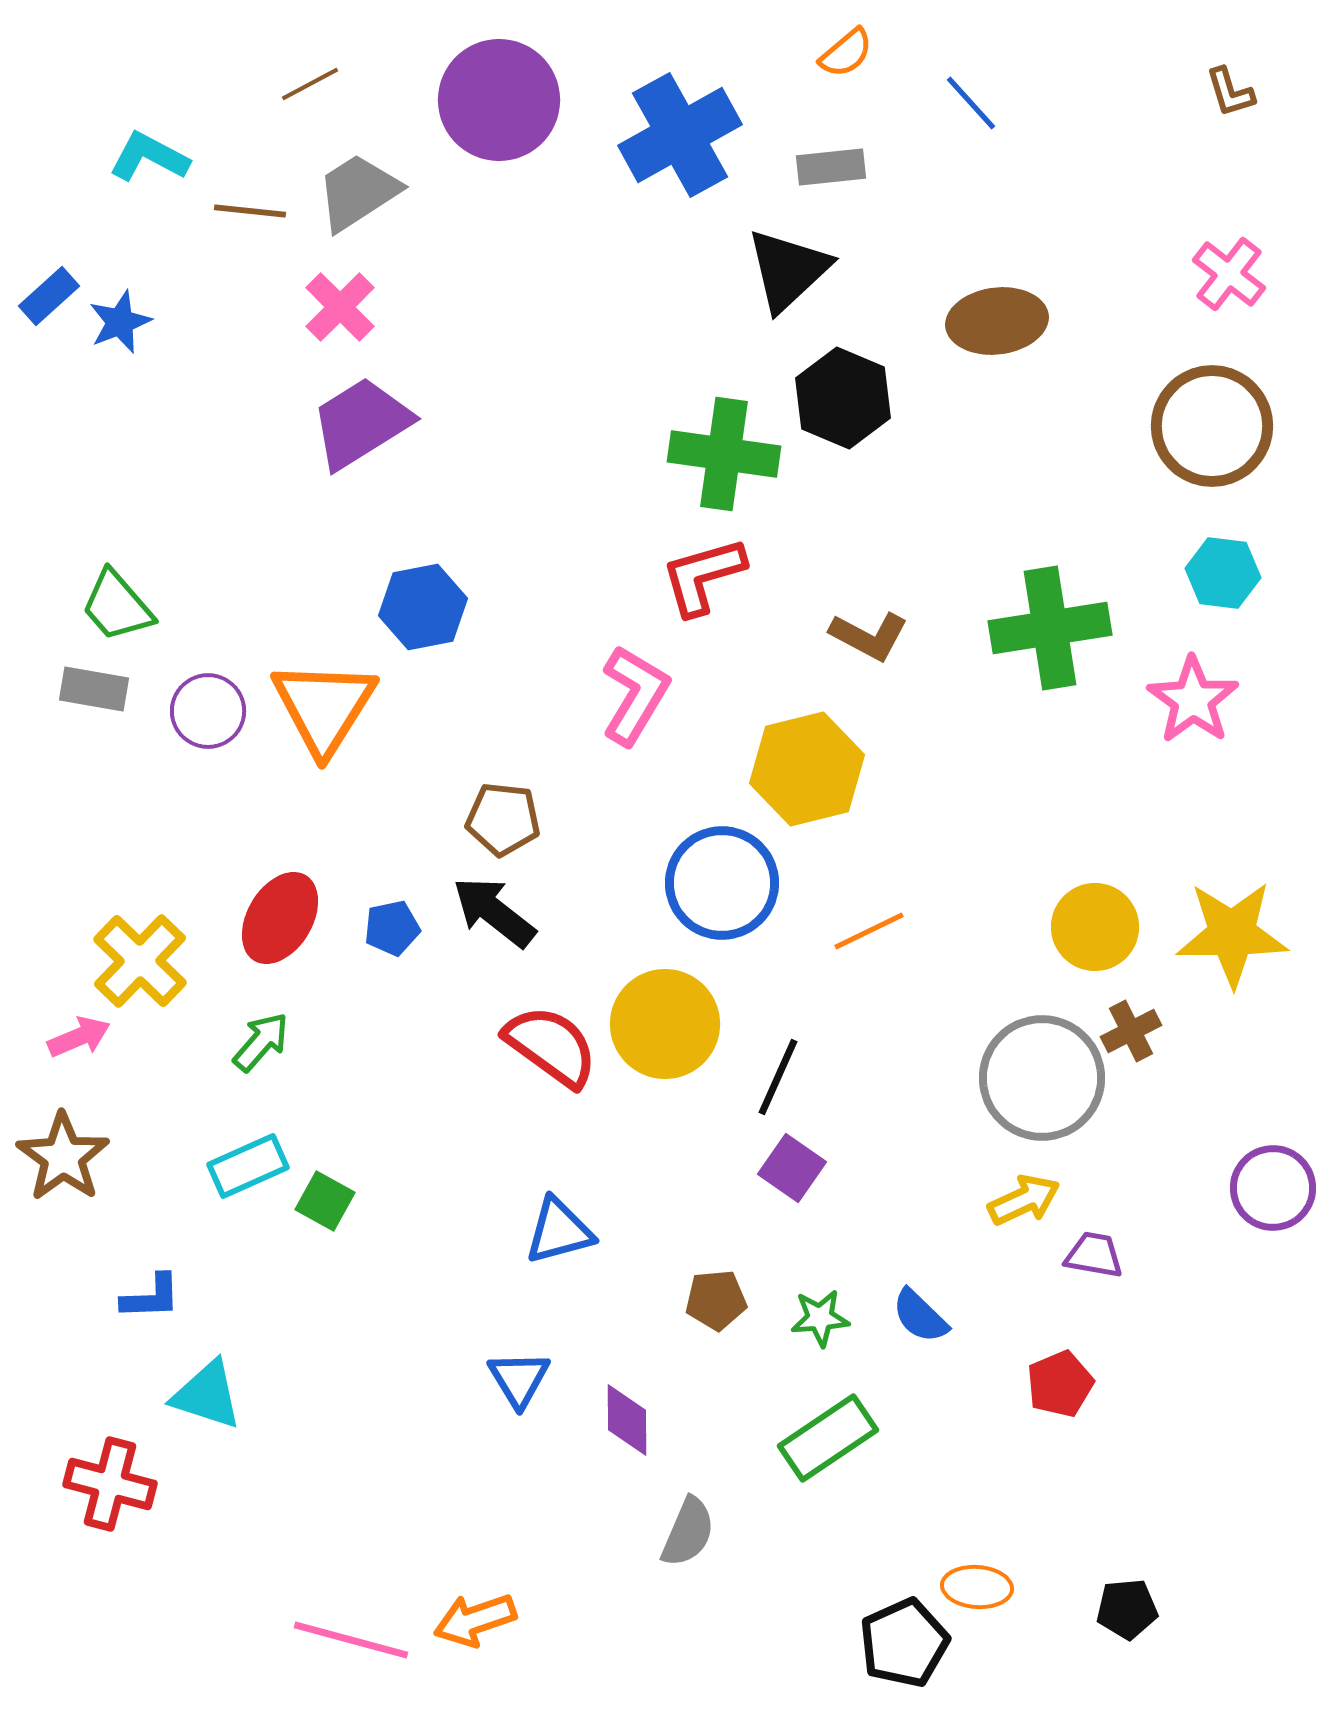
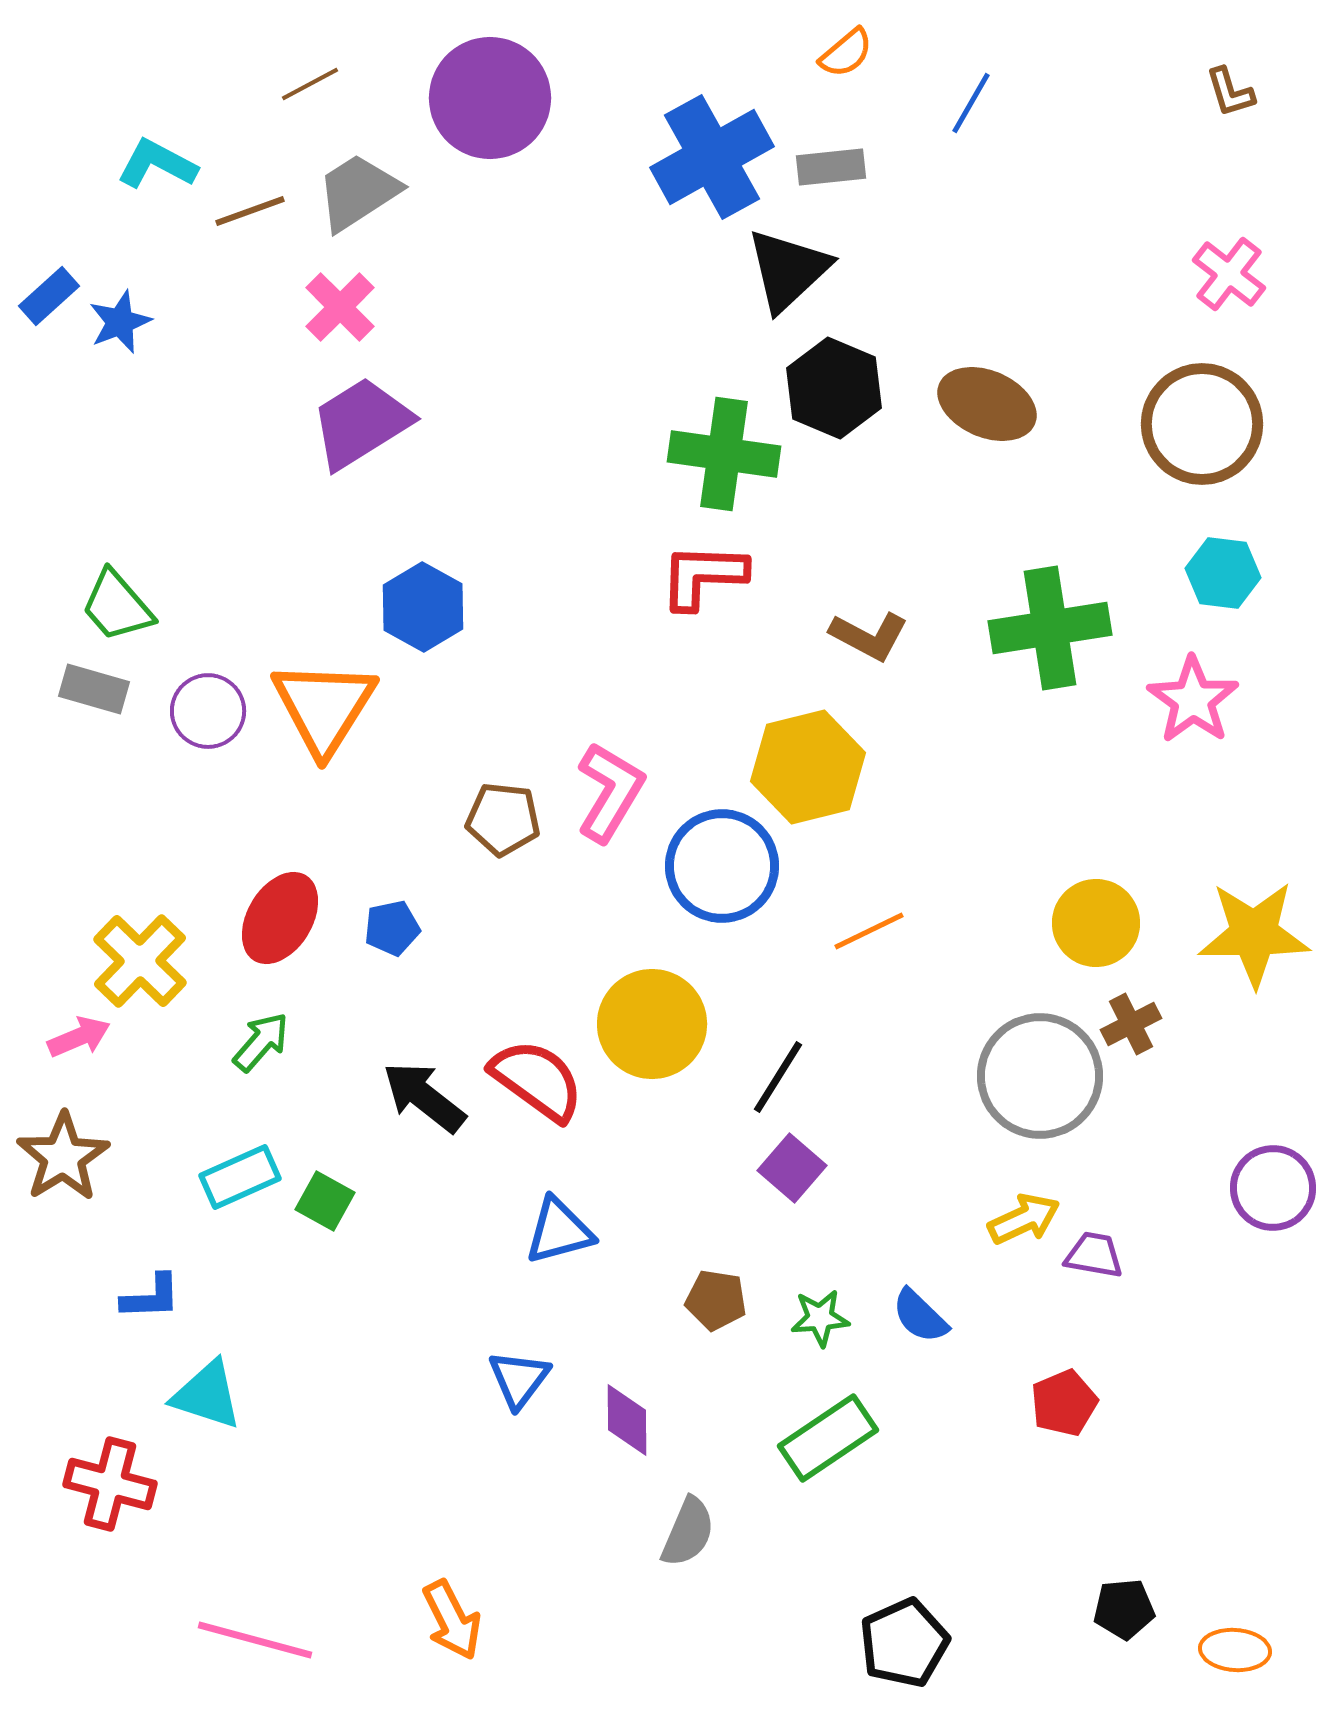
purple circle at (499, 100): moved 9 px left, 2 px up
blue line at (971, 103): rotated 72 degrees clockwise
blue cross at (680, 135): moved 32 px right, 22 px down
cyan L-shape at (149, 157): moved 8 px right, 7 px down
brown line at (250, 211): rotated 26 degrees counterclockwise
brown ellipse at (997, 321): moved 10 px left, 83 px down; rotated 30 degrees clockwise
black hexagon at (843, 398): moved 9 px left, 10 px up
brown circle at (1212, 426): moved 10 px left, 2 px up
red L-shape at (703, 576): rotated 18 degrees clockwise
blue hexagon at (423, 607): rotated 20 degrees counterclockwise
gray rectangle at (94, 689): rotated 6 degrees clockwise
pink L-shape at (635, 695): moved 25 px left, 97 px down
yellow hexagon at (807, 769): moved 1 px right, 2 px up
blue circle at (722, 883): moved 17 px up
black arrow at (494, 912): moved 70 px left, 185 px down
yellow circle at (1095, 927): moved 1 px right, 4 px up
yellow star at (1232, 934): moved 22 px right
yellow circle at (665, 1024): moved 13 px left
brown cross at (1131, 1031): moved 7 px up
red semicircle at (551, 1046): moved 14 px left, 34 px down
black line at (778, 1077): rotated 8 degrees clockwise
gray circle at (1042, 1078): moved 2 px left, 2 px up
brown star at (63, 1157): rotated 4 degrees clockwise
cyan rectangle at (248, 1166): moved 8 px left, 11 px down
purple square at (792, 1168): rotated 6 degrees clockwise
yellow arrow at (1024, 1200): moved 19 px down
brown pentagon at (716, 1300): rotated 14 degrees clockwise
blue triangle at (519, 1379): rotated 8 degrees clockwise
red pentagon at (1060, 1384): moved 4 px right, 19 px down
orange ellipse at (977, 1587): moved 258 px right, 63 px down
black pentagon at (1127, 1609): moved 3 px left
orange arrow at (475, 1620): moved 23 px left; rotated 98 degrees counterclockwise
pink line at (351, 1640): moved 96 px left
